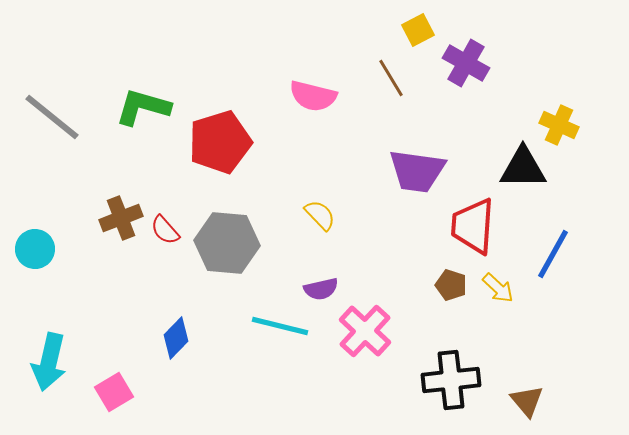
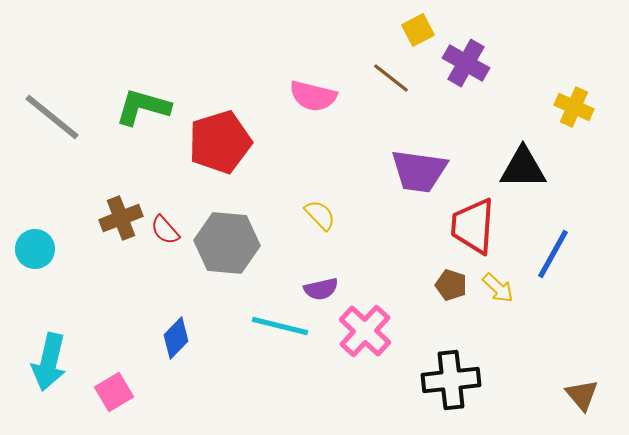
brown line: rotated 21 degrees counterclockwise
yellow cross: moved 15 px right, 18 px up
purple trapezoid: moved 2 px right
brown triangle: moved 55 px right, 6 px up
